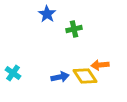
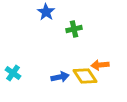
blue star: moved 1 px left, 2 px up
